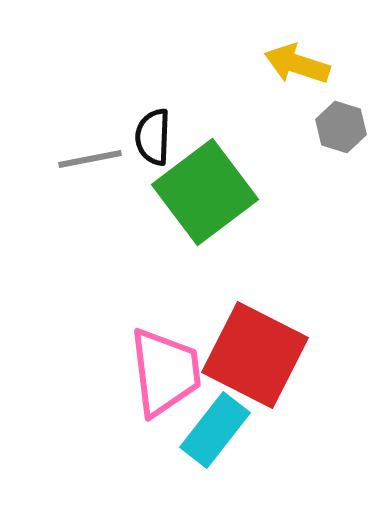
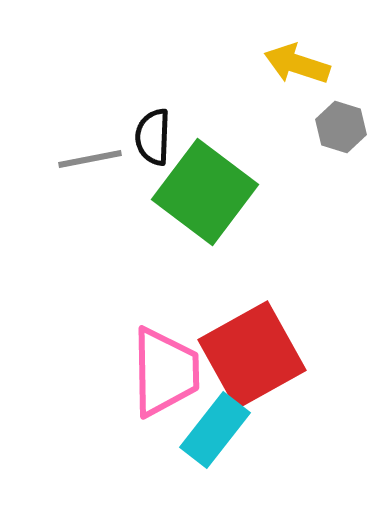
green square: rotated 16 degrees counterclockwise
red square: moved 3 px left; rotated 34 degrees clockwise
pink trapezoid: rotated 6 degrees clockwise
